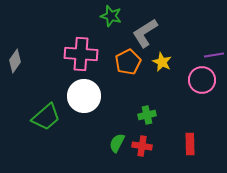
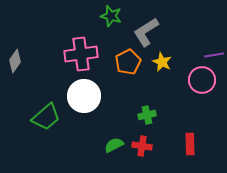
gray L-shape: moved 1 px right, 1 px up
pink cross: rotated 12 degrees counterclockwise
green semicircle: moved 3 px left, 2 px down; rotated 36 degrees clockwise
